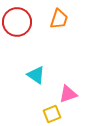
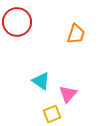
orange trapezoid: moved 17 px right, 15 px down
cyan triangle: moved 5 px right, 6 px down
pink triangle: rotated 30 degrees counterclockwise
